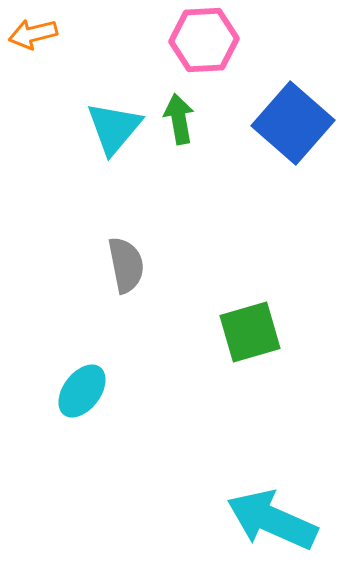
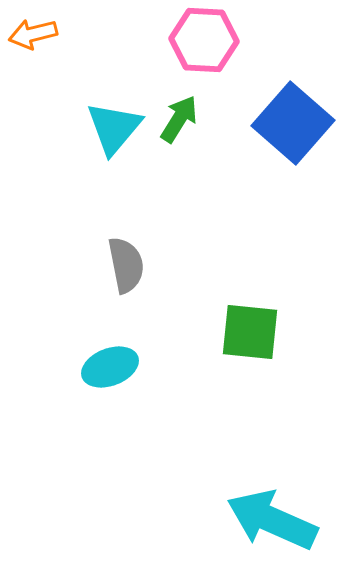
pink hexagon: rotated 6 degrees clockwise
green arrow: rotated 42 degrees clockwise
green square: rotated 22 degrees clockwise
cyan ellipse: moved 28 px right, 24 px up; rotated 32 degrees clockwise
